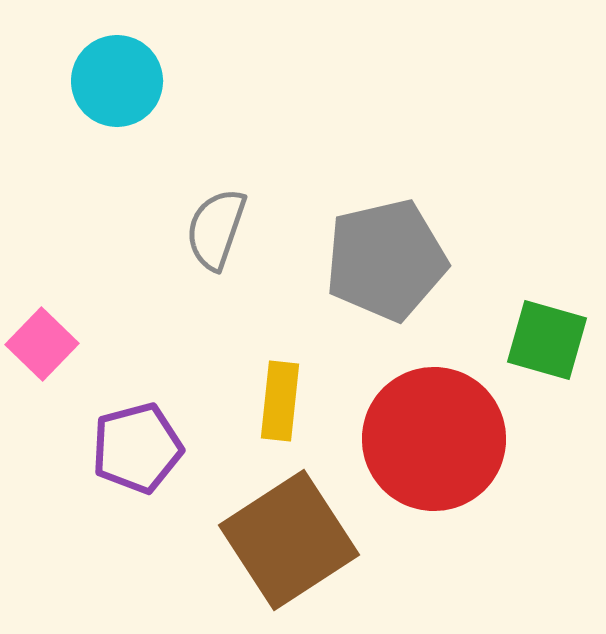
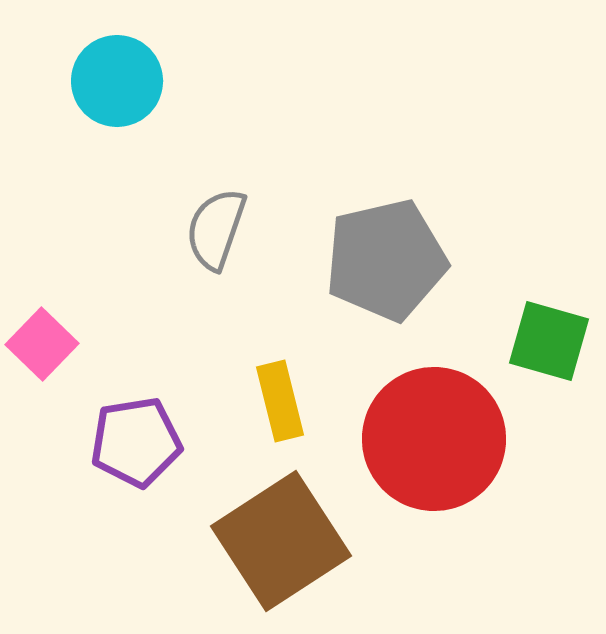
green square: moved 2 px right, 1 px down
yellow rectangle: rotated 20 degrees counterclockwise
purple pentagon: moved 1 px left, 6 px up; rotated 6 degrees clockwise
brown square: moved 8 px left, 1 px down
